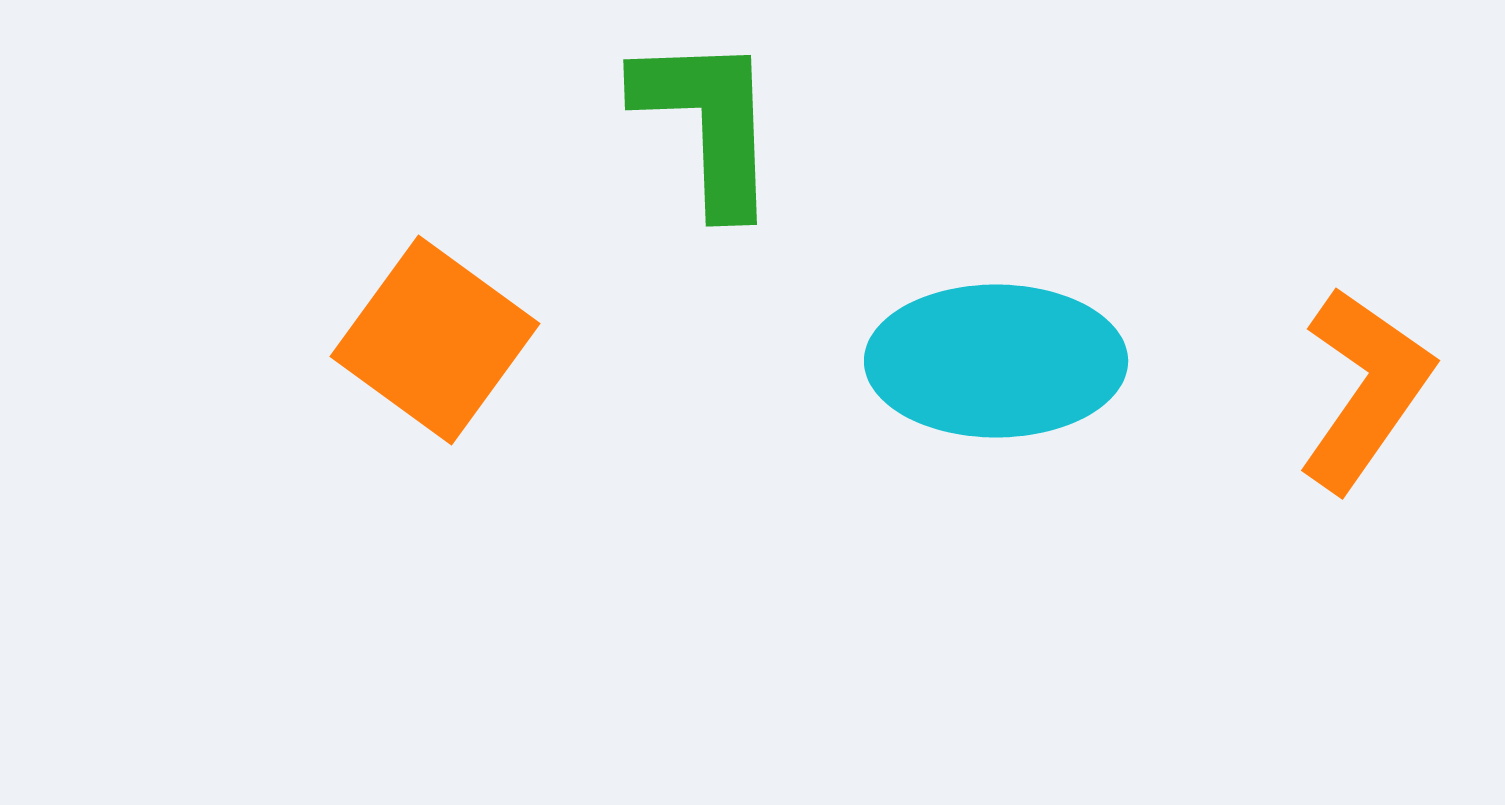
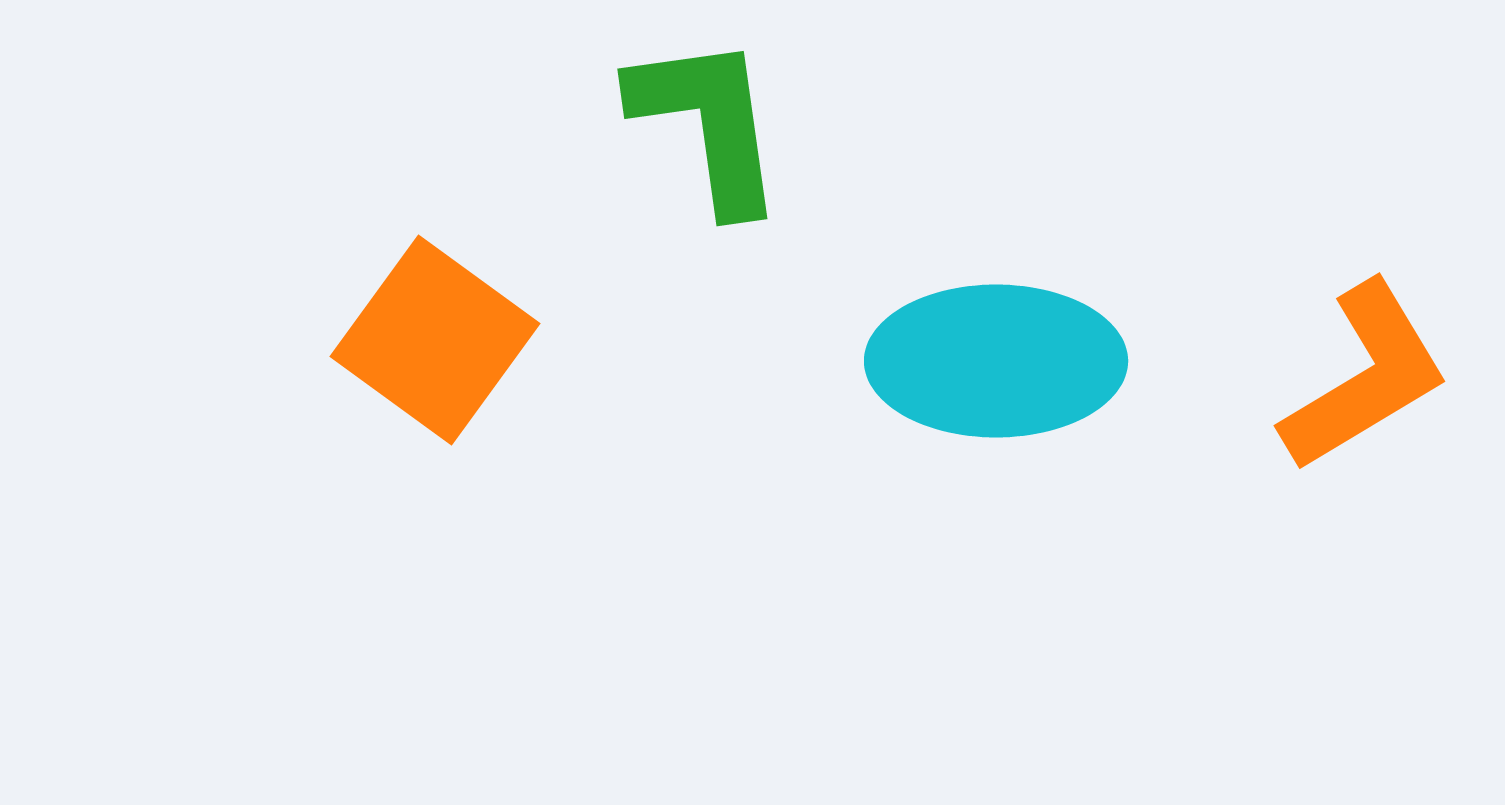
green L-shape: rotated 6 degrees counterclockwise
orange L-shape: moved 12 px up; rotated 24 degrees clockwise
